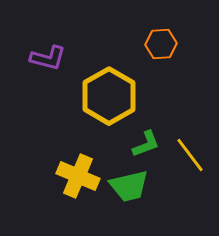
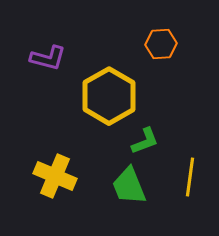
green L-shape: moved 1 px left, 3 px up
yellow line: moved 22 px down; rotated 45 degrees clockwise
yellow cross: moved 23 px left
green trapezoid: rotated 81 degrees clockwise
